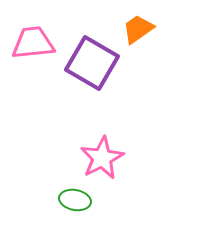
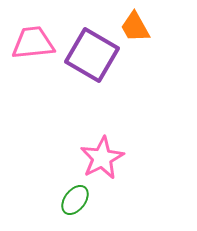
orange trapezoid: moved 3 px left, 2 px up; rotated 84 degrees counterclockwise
purple square: moved 8 px up
green ellipse: rotated 64 degrees counterclockwise
